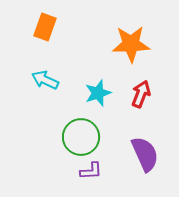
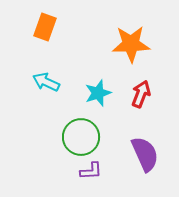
cyan arrow: moved 1 px right, 2 px down
